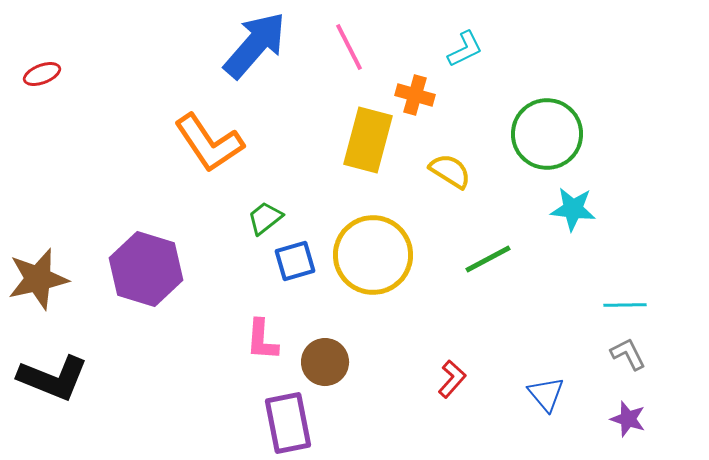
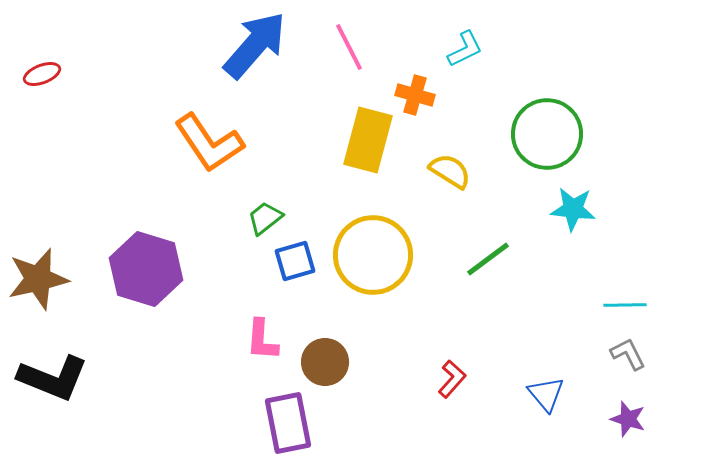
green line: rotated 9 degrees counterclockwise
